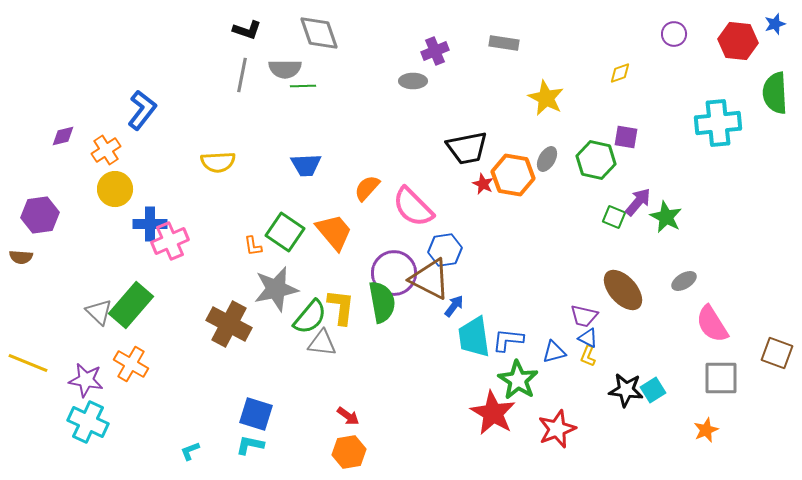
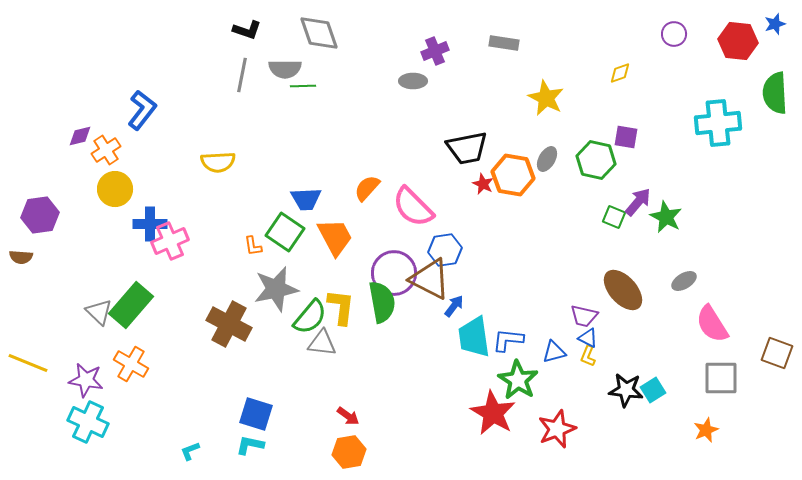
purple diamond at (63, 136): moved 17 px right
blue trapezoid at (306, 165): moved 34 px down
orange trapezoid at (334, 232): moved 1 px right, 5 px down; rotated 12 degrees clockwise
